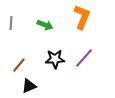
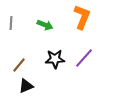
black triangle: moved 3 px left
